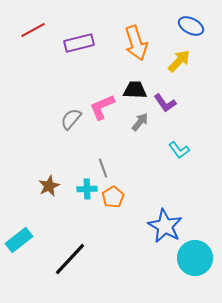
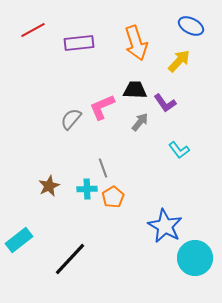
purple rectangle: rotated 8 degrees clockwise
